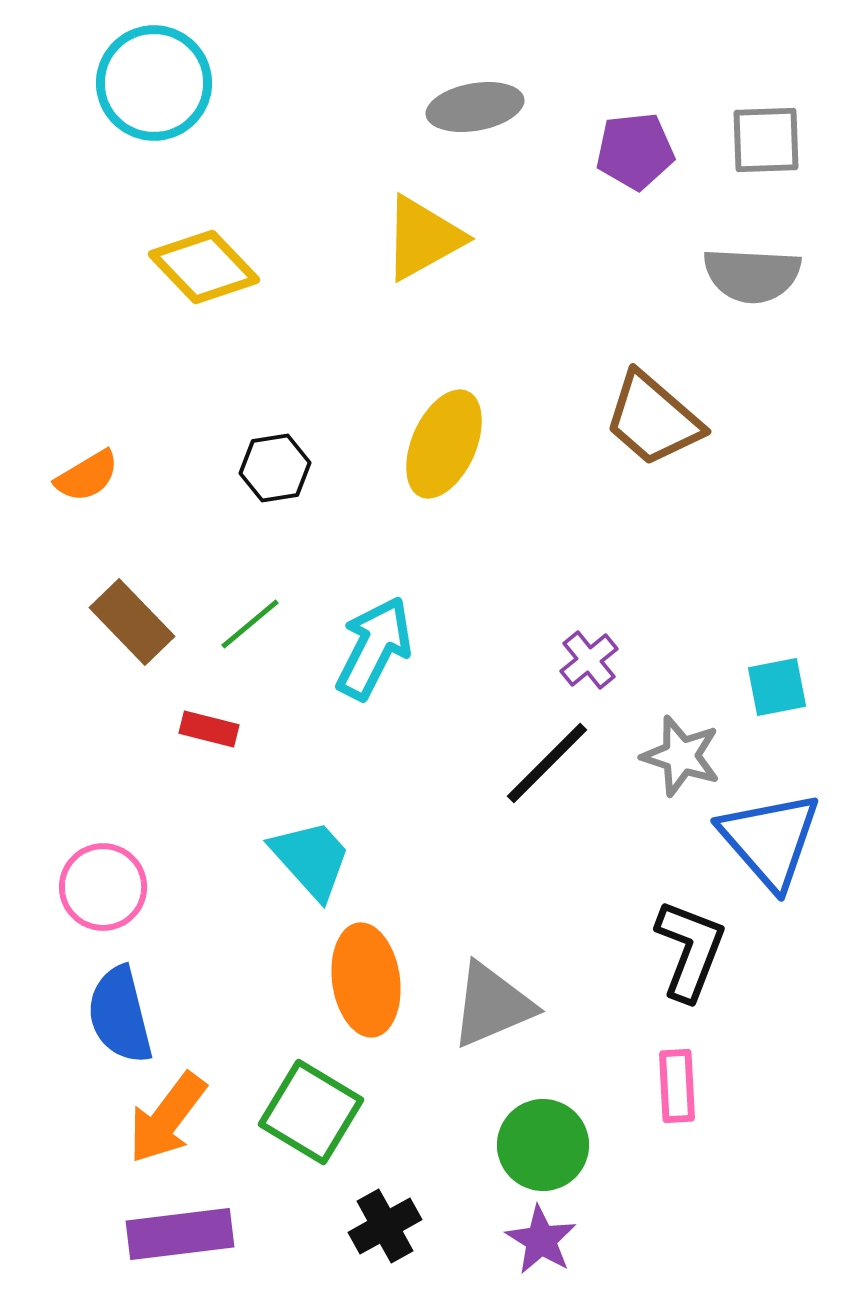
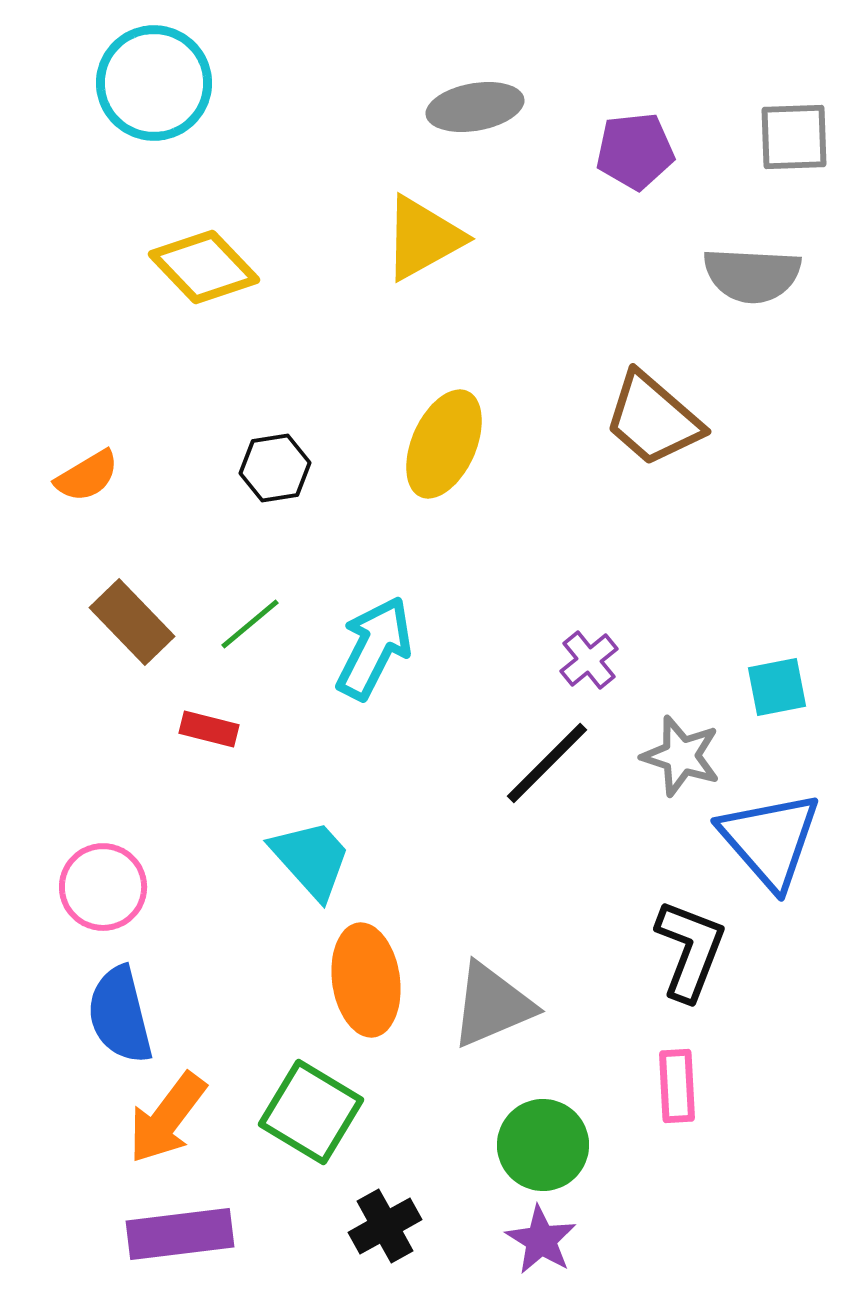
gray square: moved 28 px right, 3 px up
